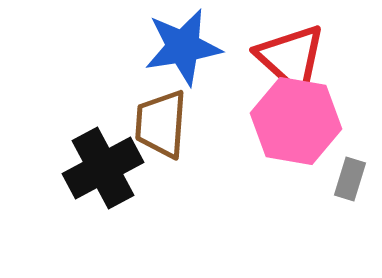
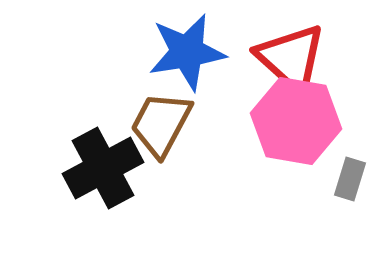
blue star: moved 4 px right, 5 px down
brown trapezoid: rotated 24 degrees clockwise
